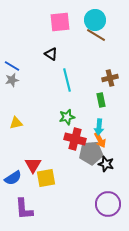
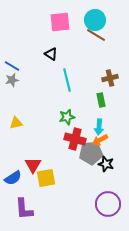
orange arrow: rotated 91 degrees clockwise
